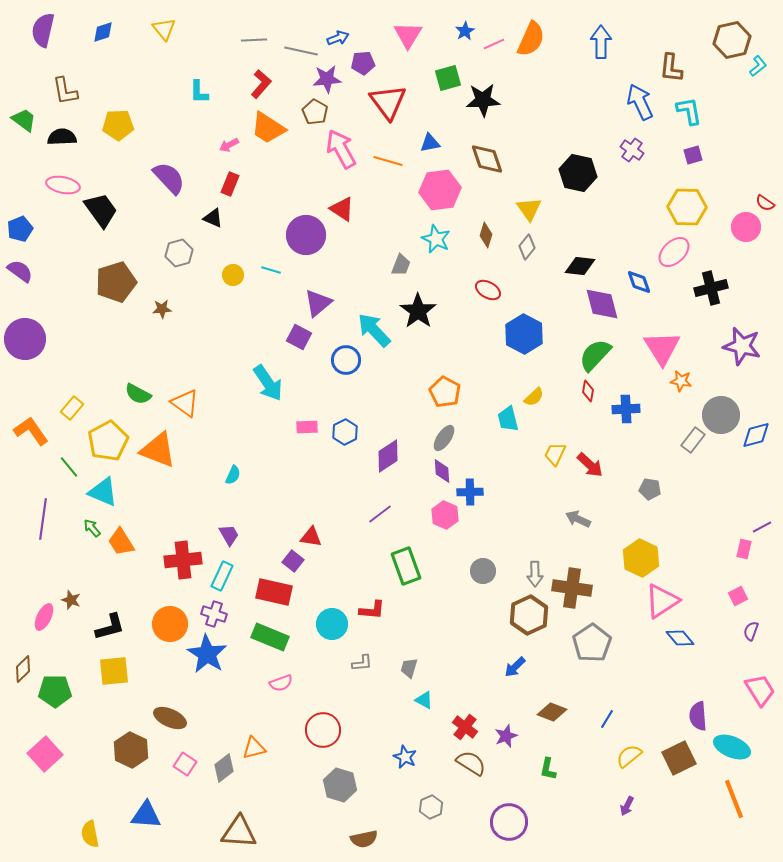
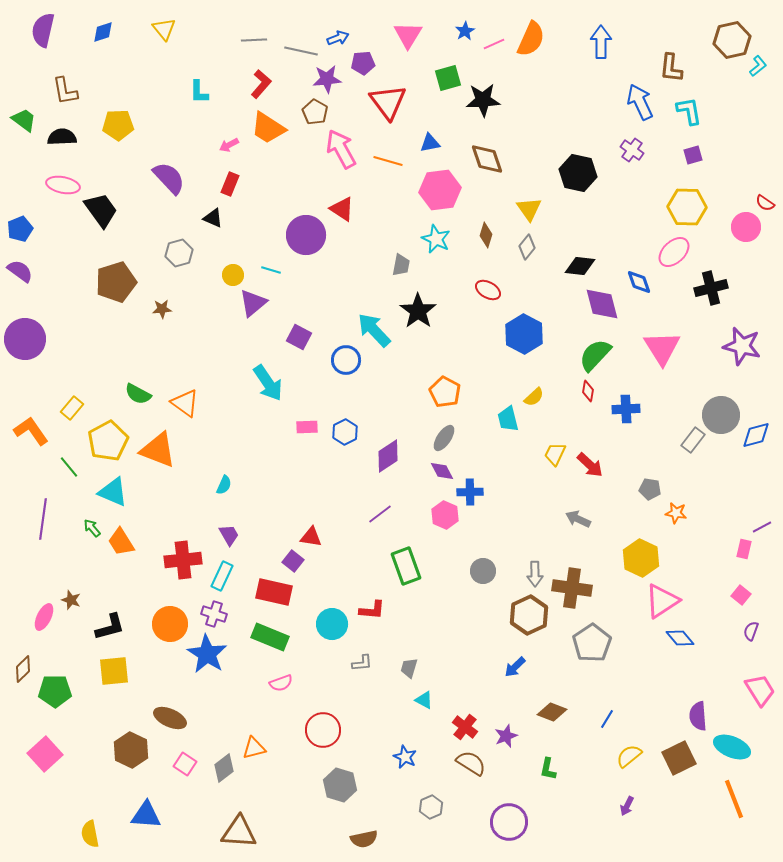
gray trapezoid at (401, 265): rotated 10 degrees counterclockwise
purple triangle at (318, 303): moved 65 px left
orange star at (681, 381): moved 5 px left, 132 px down
purple diamond at (442, 471): rotated 25 degrees counterclockwise
cyan semicircle at (233, 475): moved 9 px left, 10 px down
cyan triangle at (103, 492): moved 10 px right
pink square at (738, 596): moved 3 px right, 1 px up; rotated 24 degrees counterclockwise
